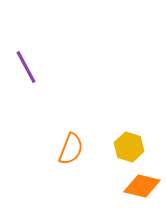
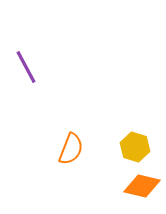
yellow hexagon: moved 6 px right
